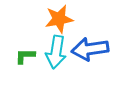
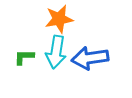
blue arrow: moved 9 px down
green L-shape: moved 1 px left, 1 px down
